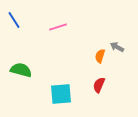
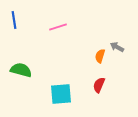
blue line: rotated 24 degrees clockwise
